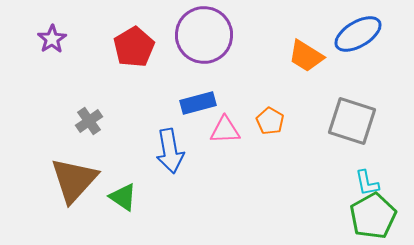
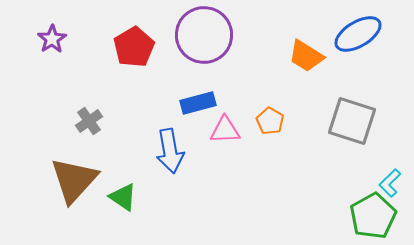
cyan L-shape: moved 23 px right; rotated 56 degrees clockwise
